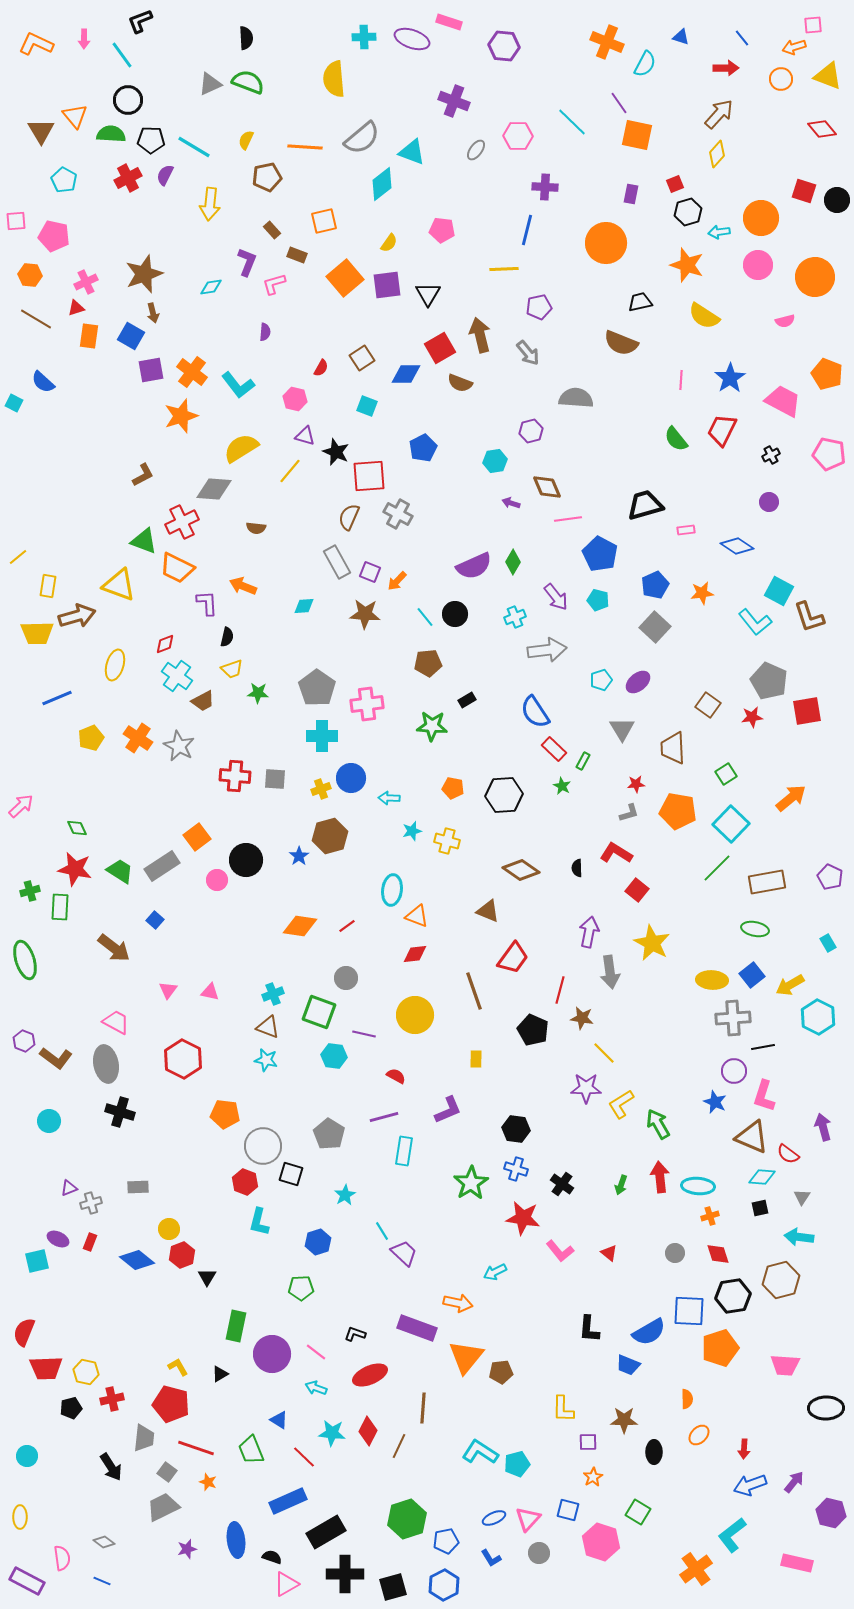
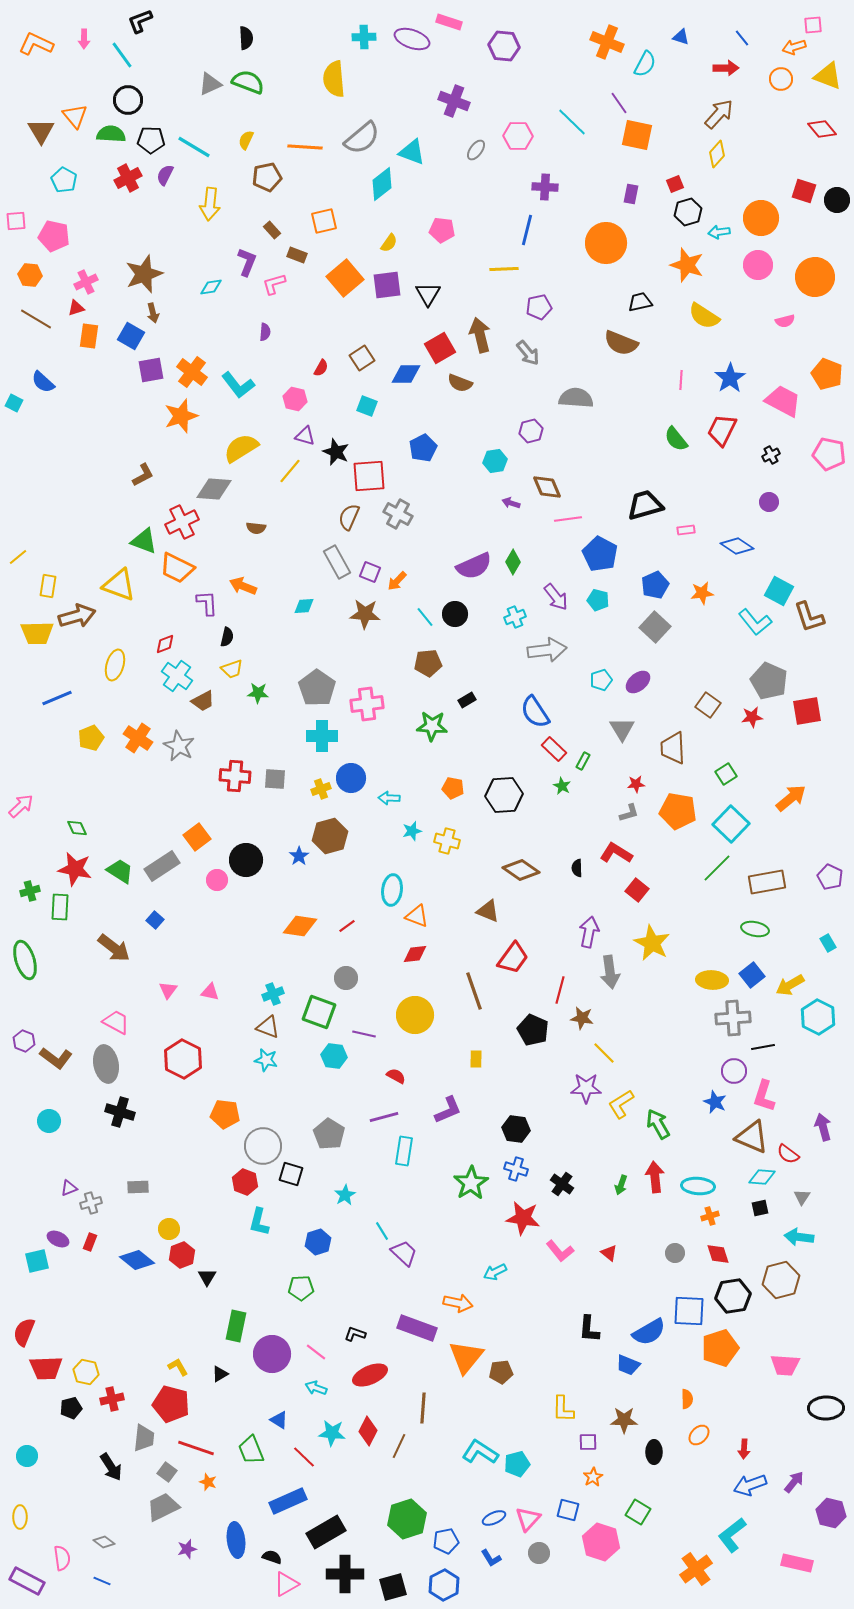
red arrow at (660, 1177): moved 5 px left
